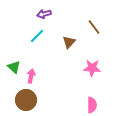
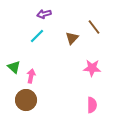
brown triangle: moved 3 px right, 4 px up
